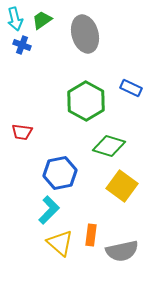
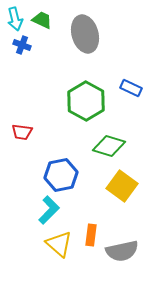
green trapezoid: rotated 60 degrees clockwise
blue hexagon: moved 1 px right, 2 px down
yellow triangle: moved 1 px left, 1 px down
